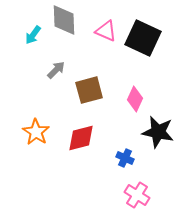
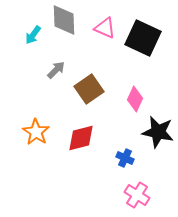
pink triangle: moved 1 px left, 3 px up
brown square: moved 1 px up; rotated 20 degrees counterclockwise
